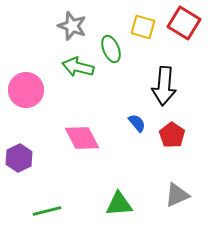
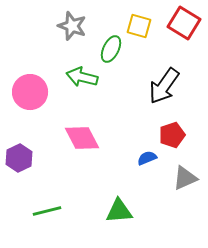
yellow square: moved 4 px left, 1 px up
green ellipse: rotated 48 degrees clockwise
green arrow: moved 4 px right, 10 px down
black arrow: rotated 30 degrees clockwise
pink circle: moved 4 px right, 2 px down
blue semicircle: moved 10 px right, 35 px down; rotated 72 degrees counterclockwise
red pentagon: rotated 20 degrees clockwise
gray triangle: moved 8 px right, 17 px up
green triangle: moved 7 px down
